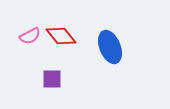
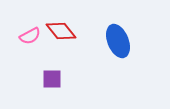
red diamond: moved 5 px up
blue ellipse: moved 8 px right, 6 px up
